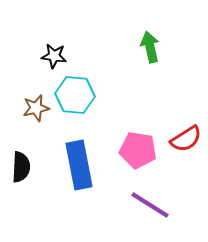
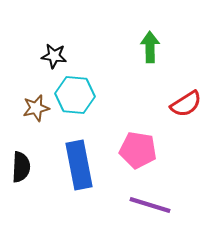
green arrow: rotated 12 degrees clockwise
red semicircle: moved 35 px up
purple line: rotated 15 degrees counterclockwise
